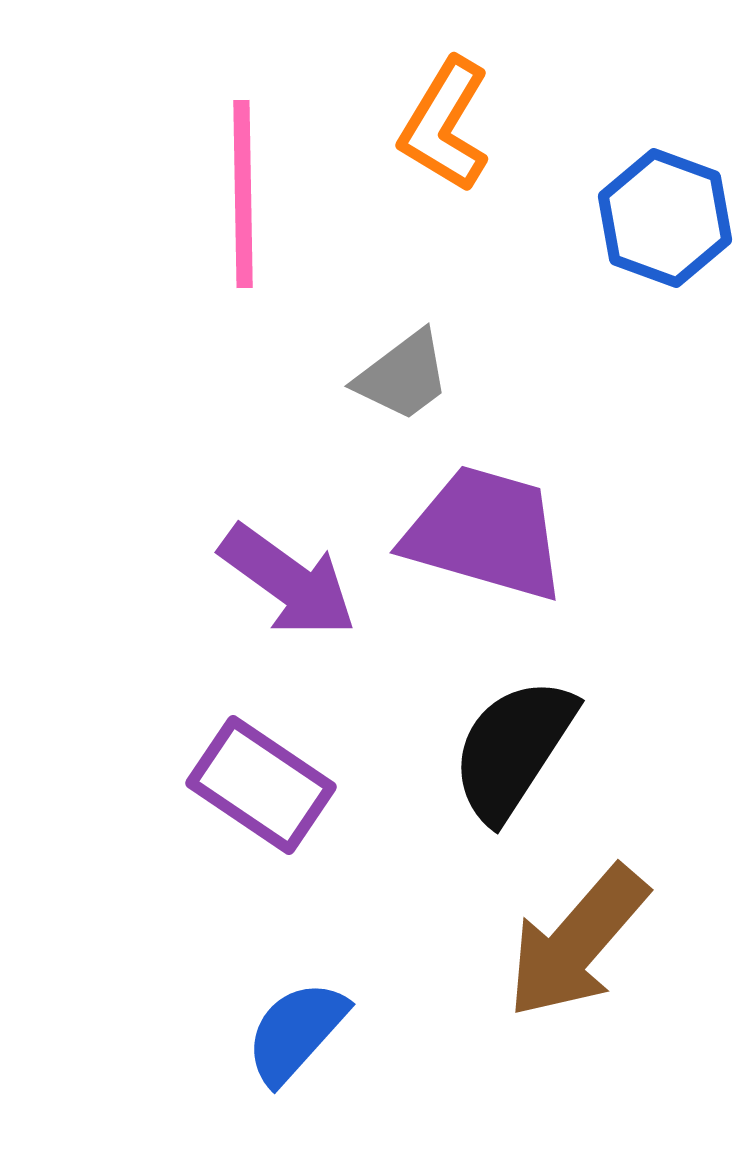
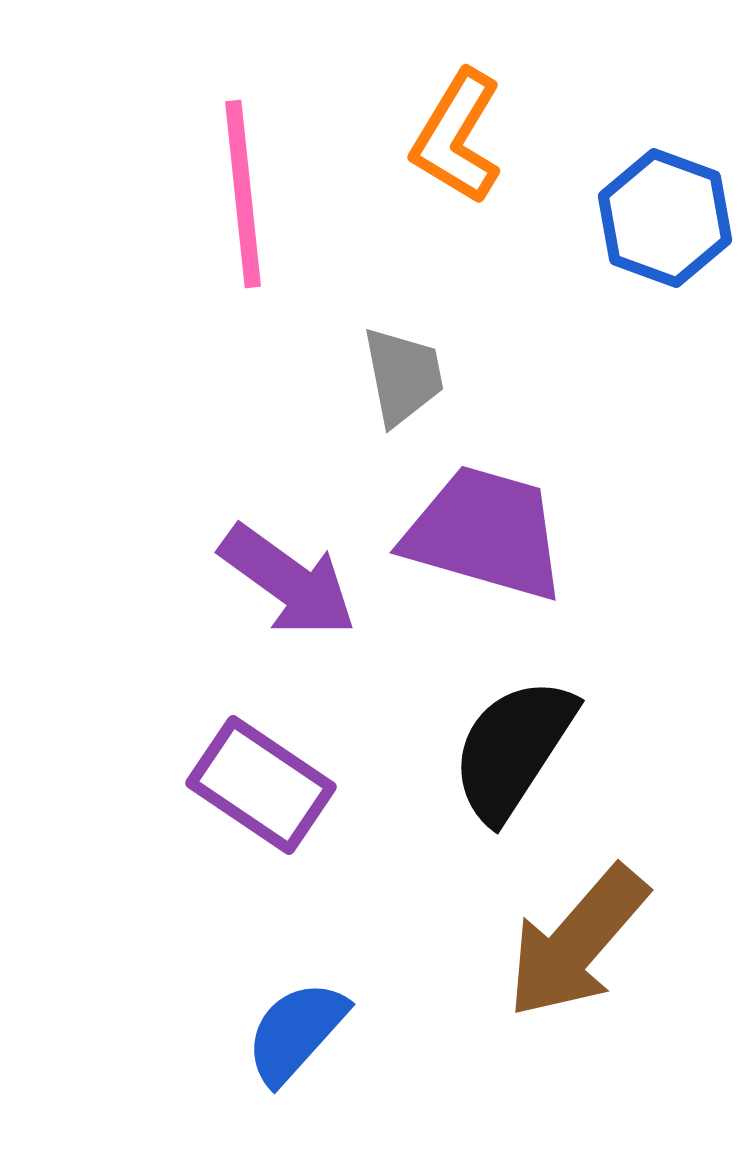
orange L-shape: moved 12 px right, 12 px down
pink line: rotated 5 degrees counterclockwise
gray trapezoid: rotated 64 degrees counterclockwise
